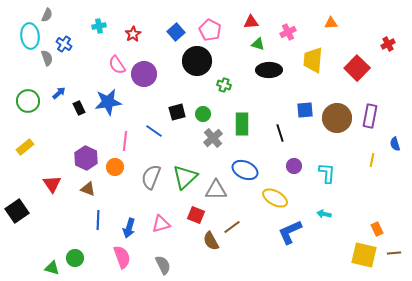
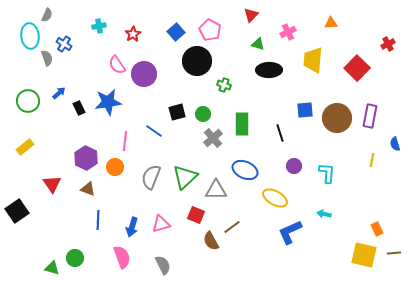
red triangle at (251, 22): moved 7 px up; rotated 42 degrees counterclockwise
blue arrow at (129, 228): moved 3 px right, 1 px up
